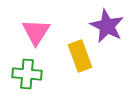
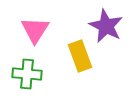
purple star: moved 1 px left
pink triangle: moved 1 px left, 2 px up
